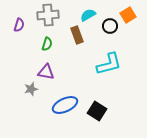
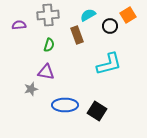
purple semicircle: rotated 112 degrees counterclockwise
green semicircle: moved 2 px right, 1 px down
blue ellipse: rotated 25 degrees clockwise
